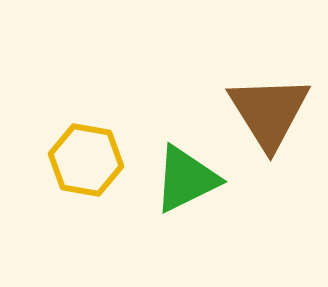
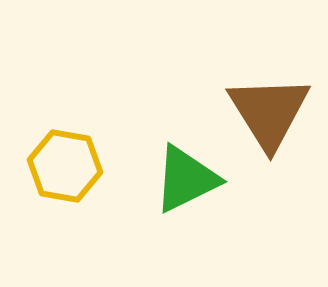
yellow hexagon: moved 21 px left, 6 px down
